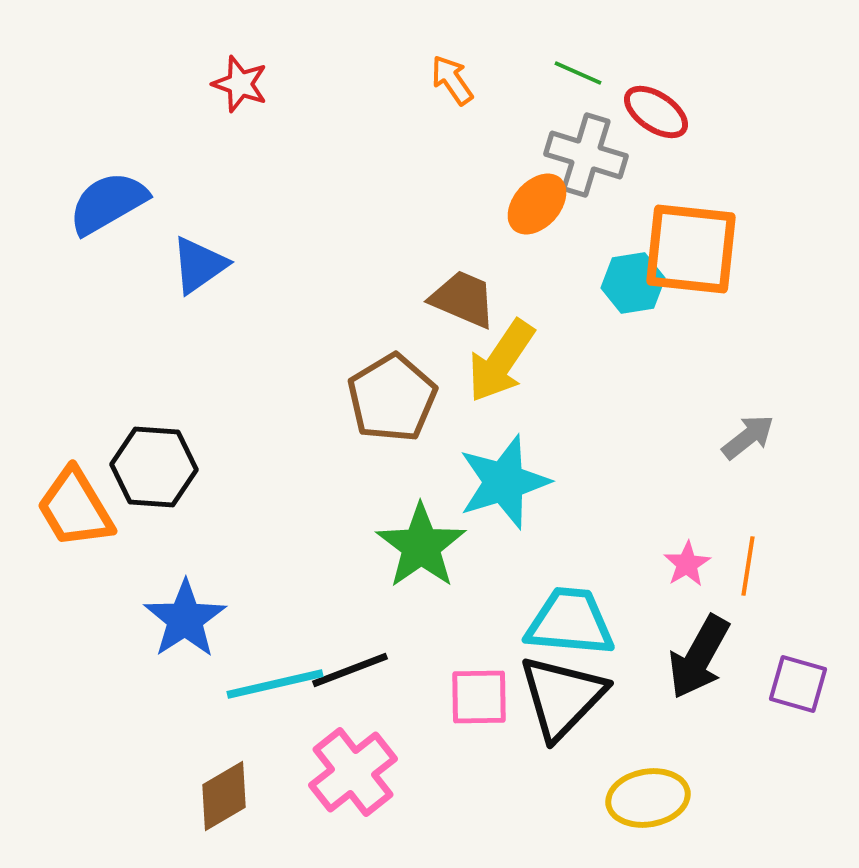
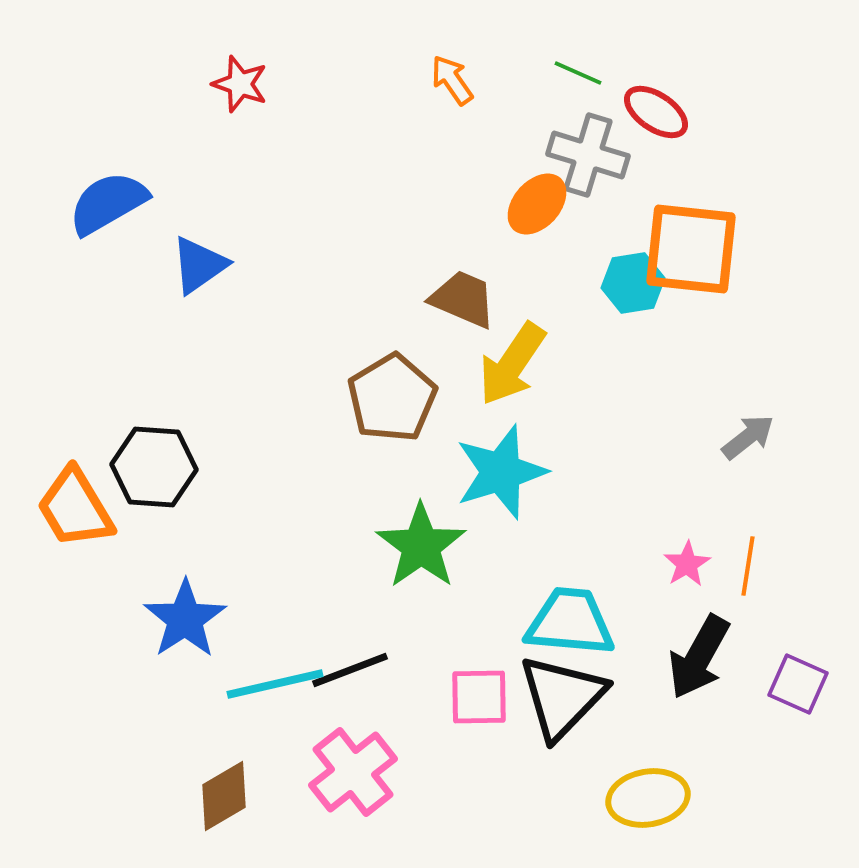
gray cross: moved 2 px right
yellow arrow: moved 11 px right, 3 px down
cyan star: moved 3 px left, 10 px up
purple square: rotated 8 degrees clockwise
